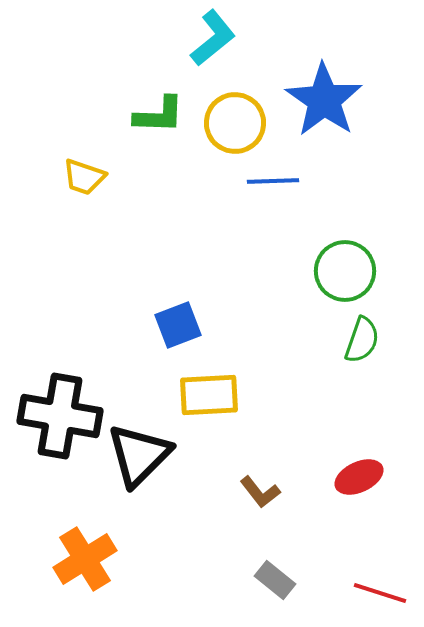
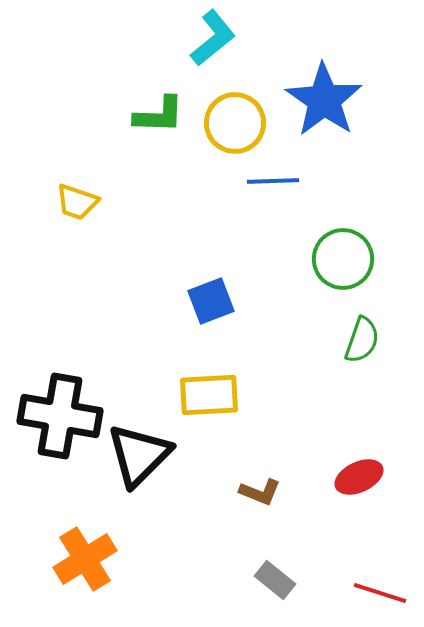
yellow trapezoid: moved 7 px left, 25 px down
green circle: moved 2 px left, 12 px up
blue square: moved 33 px right, 24 px up
brown L-shape: rotated 30 degrees counterclockwise
